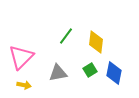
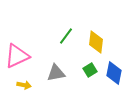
pink triangle: moved 4 px left, 1 px up; rotated 20 degrees clockwise
gray triangle: moved 2 px left
